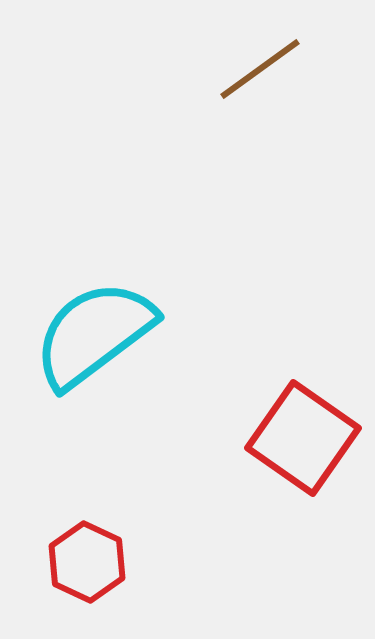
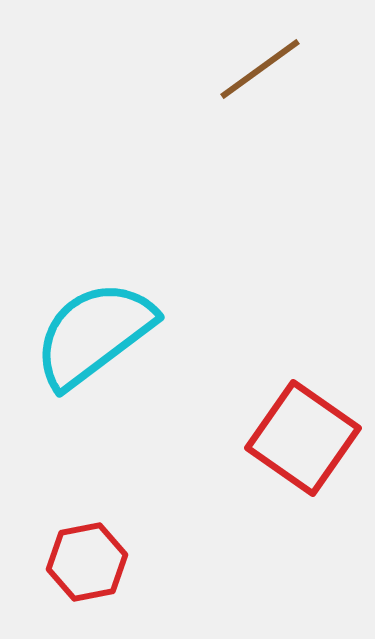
red hexagon: rotated 24 degrees clockwise
